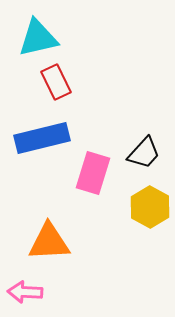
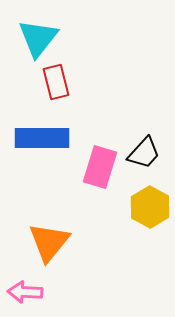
cyan triangle: rotated 39 degrees counterclockwise
red rectangle: rotated 12 degrees clockwise
blue rectangle: rotated 14 degrees clockwise
pink rectangle: moved 7 px right, 6 px up
orange triangle: rotated 48 degrees counterclockwise
